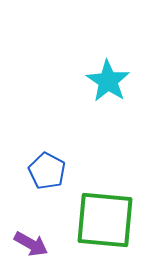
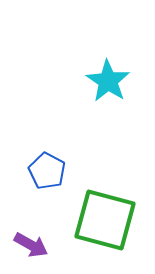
green square: rotated 10 degrees clockwise
purple arrow: moved 1 px down
